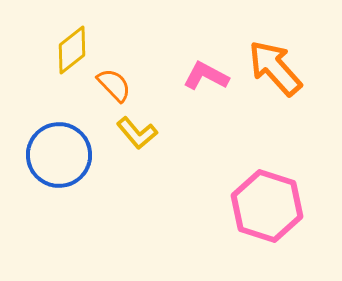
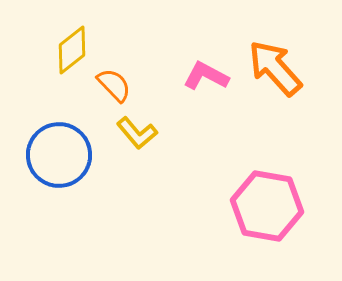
pink hexagon: rotated 8 degrees counterclockwise
